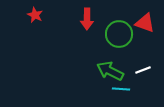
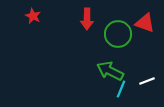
red star: moved 2 px left, 1 px down
green circle: moved 1 px left
white line: moved 4 px right, 11 px down
cyan line: rotated 72 degrees counterclockwise
